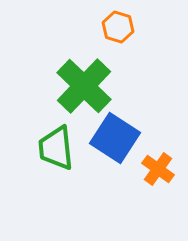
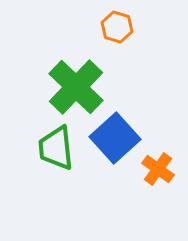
orange hexagon: moved 1 px left
green cross: moved 8 px left, 1 px down
blue square: rotated 15 degrees clockwise
